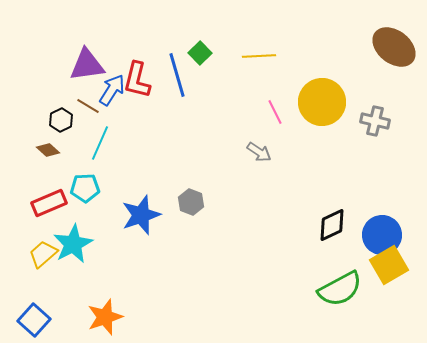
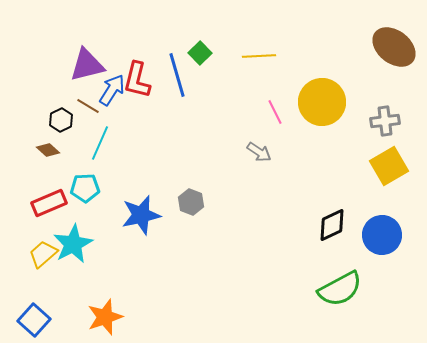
purple triangle: rotated 6 degrees counterclockwise
gray cross: moved 10 px right; rotated 20 degrees counterclockwise
blue star: rotated 6 degrees clockwise
yellow square: moved 99 px up
